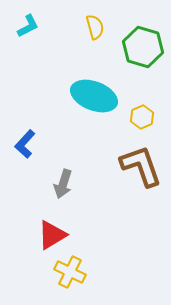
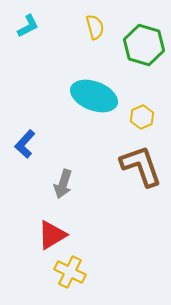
green hexagon: moved 1 px right, 2 px up
